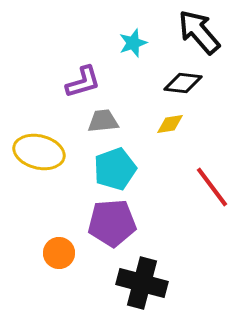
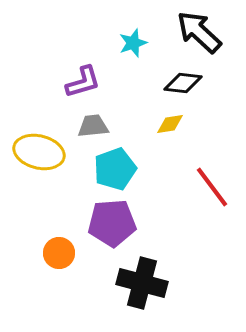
black arrow: rotated 6 degrees counterclockwise
gray trapezoid: moved 10 px left, 5 px down
